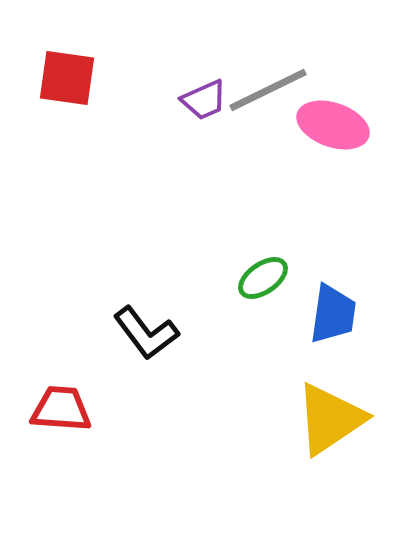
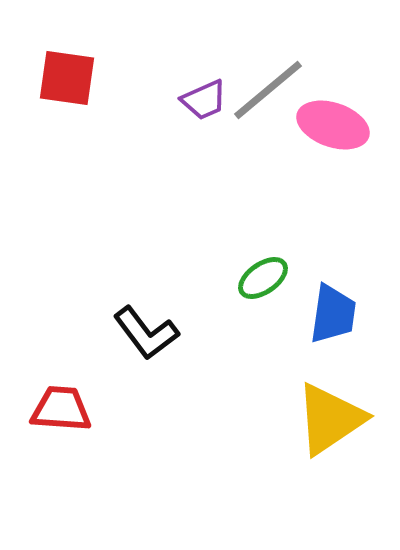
gray line: rotated 14 degrees counterclockwise
